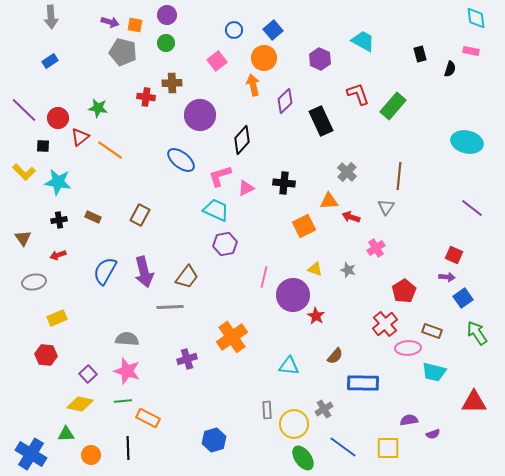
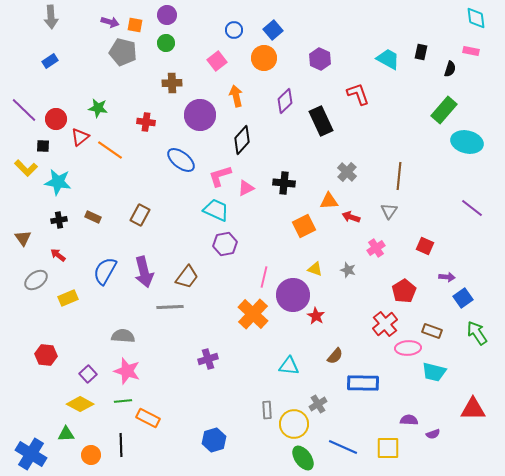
cyan trapezoid at (363, 41): moved 25 px right, 18 px down
black rectangle at (420, 54): moved 1 px right, 2 px up; rotated 28 degrees clockwise
orange arrow at (253, 85): moved 17 px left, 11 px down
red cross at (146, 97): moved 25 px down
green rectangle at (393, 106): moved 51 px right, 4 px down
red circle at (58, 118): moved 2 px left, 1 px down
yellow L-shape at (24, 172): moved 2 px right, 4 px up
gray triangle at (386, 207): moved 3 px right, 4 px down
red arrow at (58, 255): rotated 56 degrees clockwise
red square at (454, 255): moved 29 px left, 9 px up
gray ellipse at (34, 282): moved 2 px right, 2 px up; rotated 25 degrees counterclockwise
yellow rectangle at (57, 318): moved 11 px right, 20 px up
orange cross at (232, 337): moved 21 px right, 23 px up; rotated 12 degrees counterclockwise
gray semicircle at (127, 339): moved 4 px left, 3 px up
purple cross at (187, 359): moved 21 px right
red triangle at (474, 402): moved 1 px left, 7 px down
yellow diamond at (80, 404): rotated 16 degrees clockwise
gray cross at (324, 409): moved 6 px left, 5 px up
purple semicircle at (409, 420): rotated 12 degrees clockwise
blue line at (343, 447): rotated 12 degrees counterclockwise
black line at (128, 448): moved 7 px left, 3 px up
